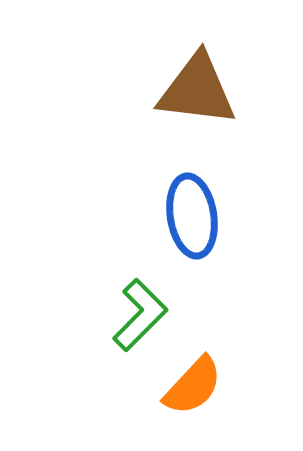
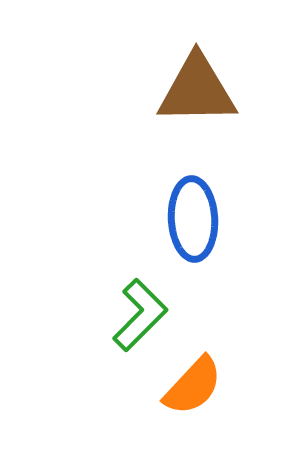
brown triangle: rotated 8 degrees counterclockwise
blue ellipse: moved 1 px right, 3 px down; rotated 6 degrees clockwise
